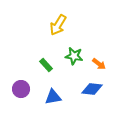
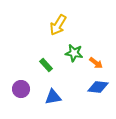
green star: moved 3 px up
orange arrow: moved 3 px left, 1 px up
blue diamond: moved 6 px right, 2 px up
